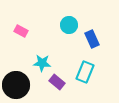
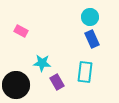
cyan circle: moved 21 px right, 8 px up
cyan rectangle: rotated 15 degrees counterclockwise
purple rectangle: rotated 21 degrees clockwise
